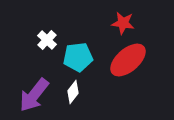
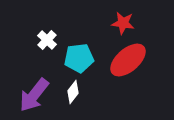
cyan pentagon: moved 1 px right, 1 px down
